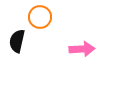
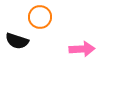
black semicircle: rotated 85 degrees counterclockwise
